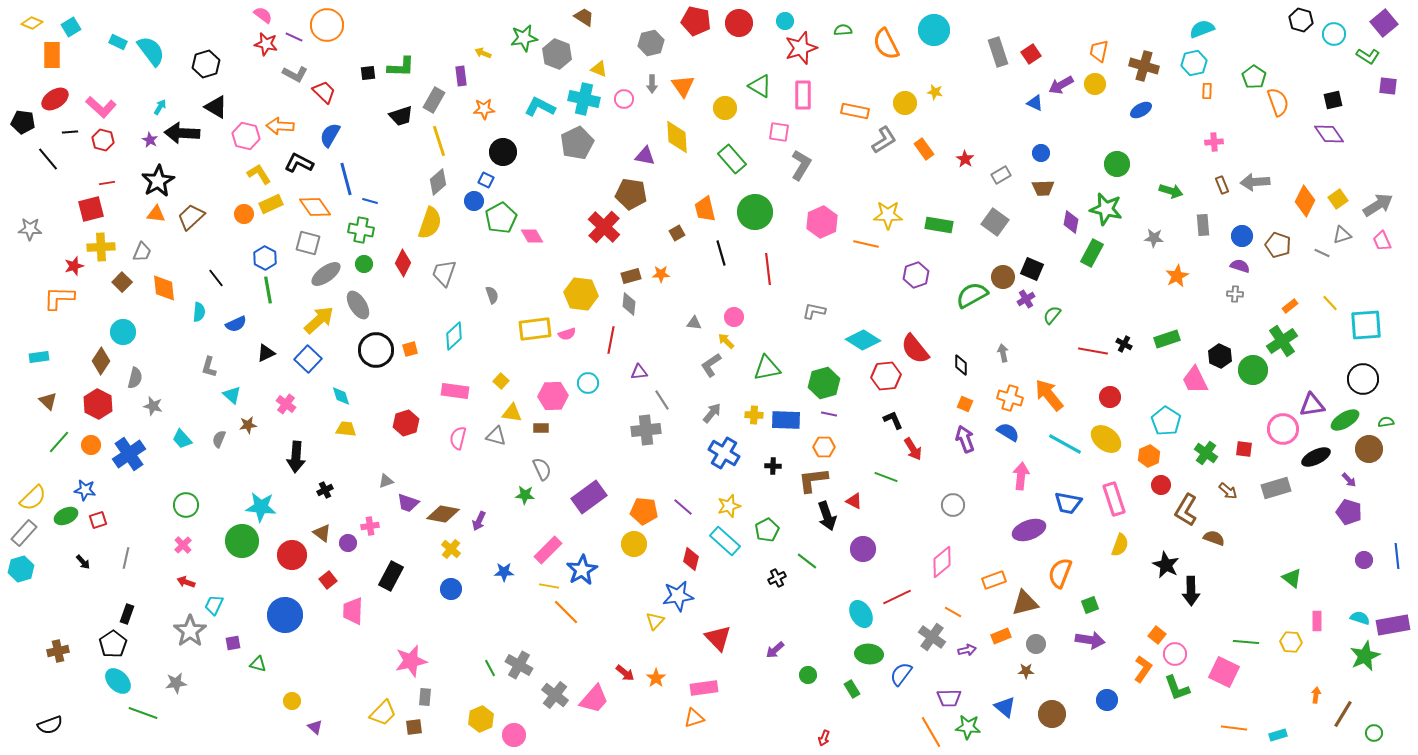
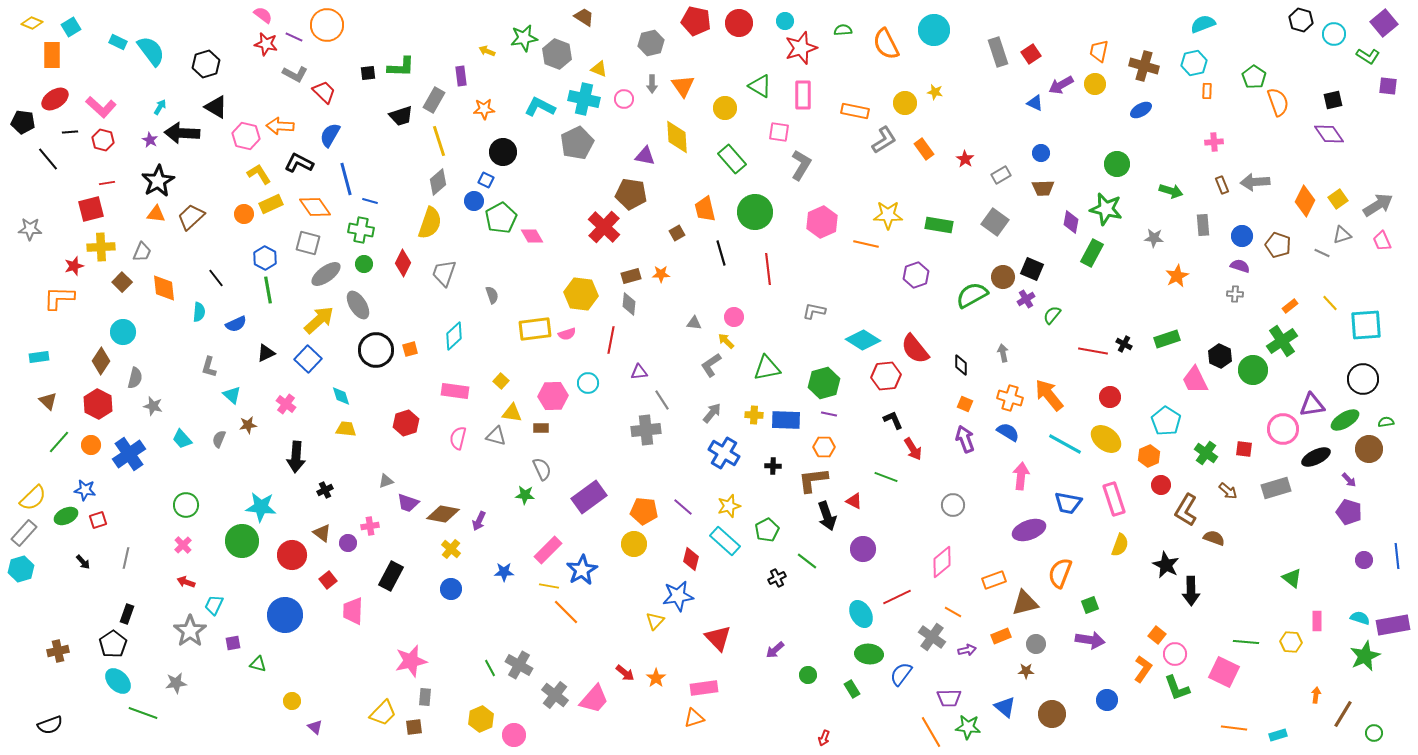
cyan semicircle at (1202, 29): moved 1 px right, 5 px up
yellow arrow at (483, 53): moved 4 px right, 2 px up
